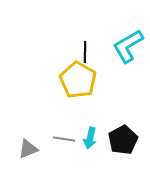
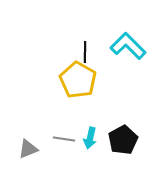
cyan L-shape: rotated 75 degrees clockwise
